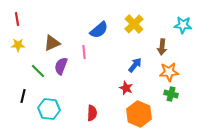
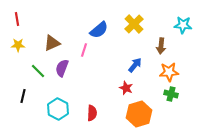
brown arrow: moved 1 px left, 1 px up
pink line: moved 2 px up; rotated 24 degrees clockwise
purple semicircle: moved 1 px right, 2 px down
cyan hexagon: moved 9 px right; rotated 20 degrees clockwise
orange hexagon: rotated 20 degrees clockwise
